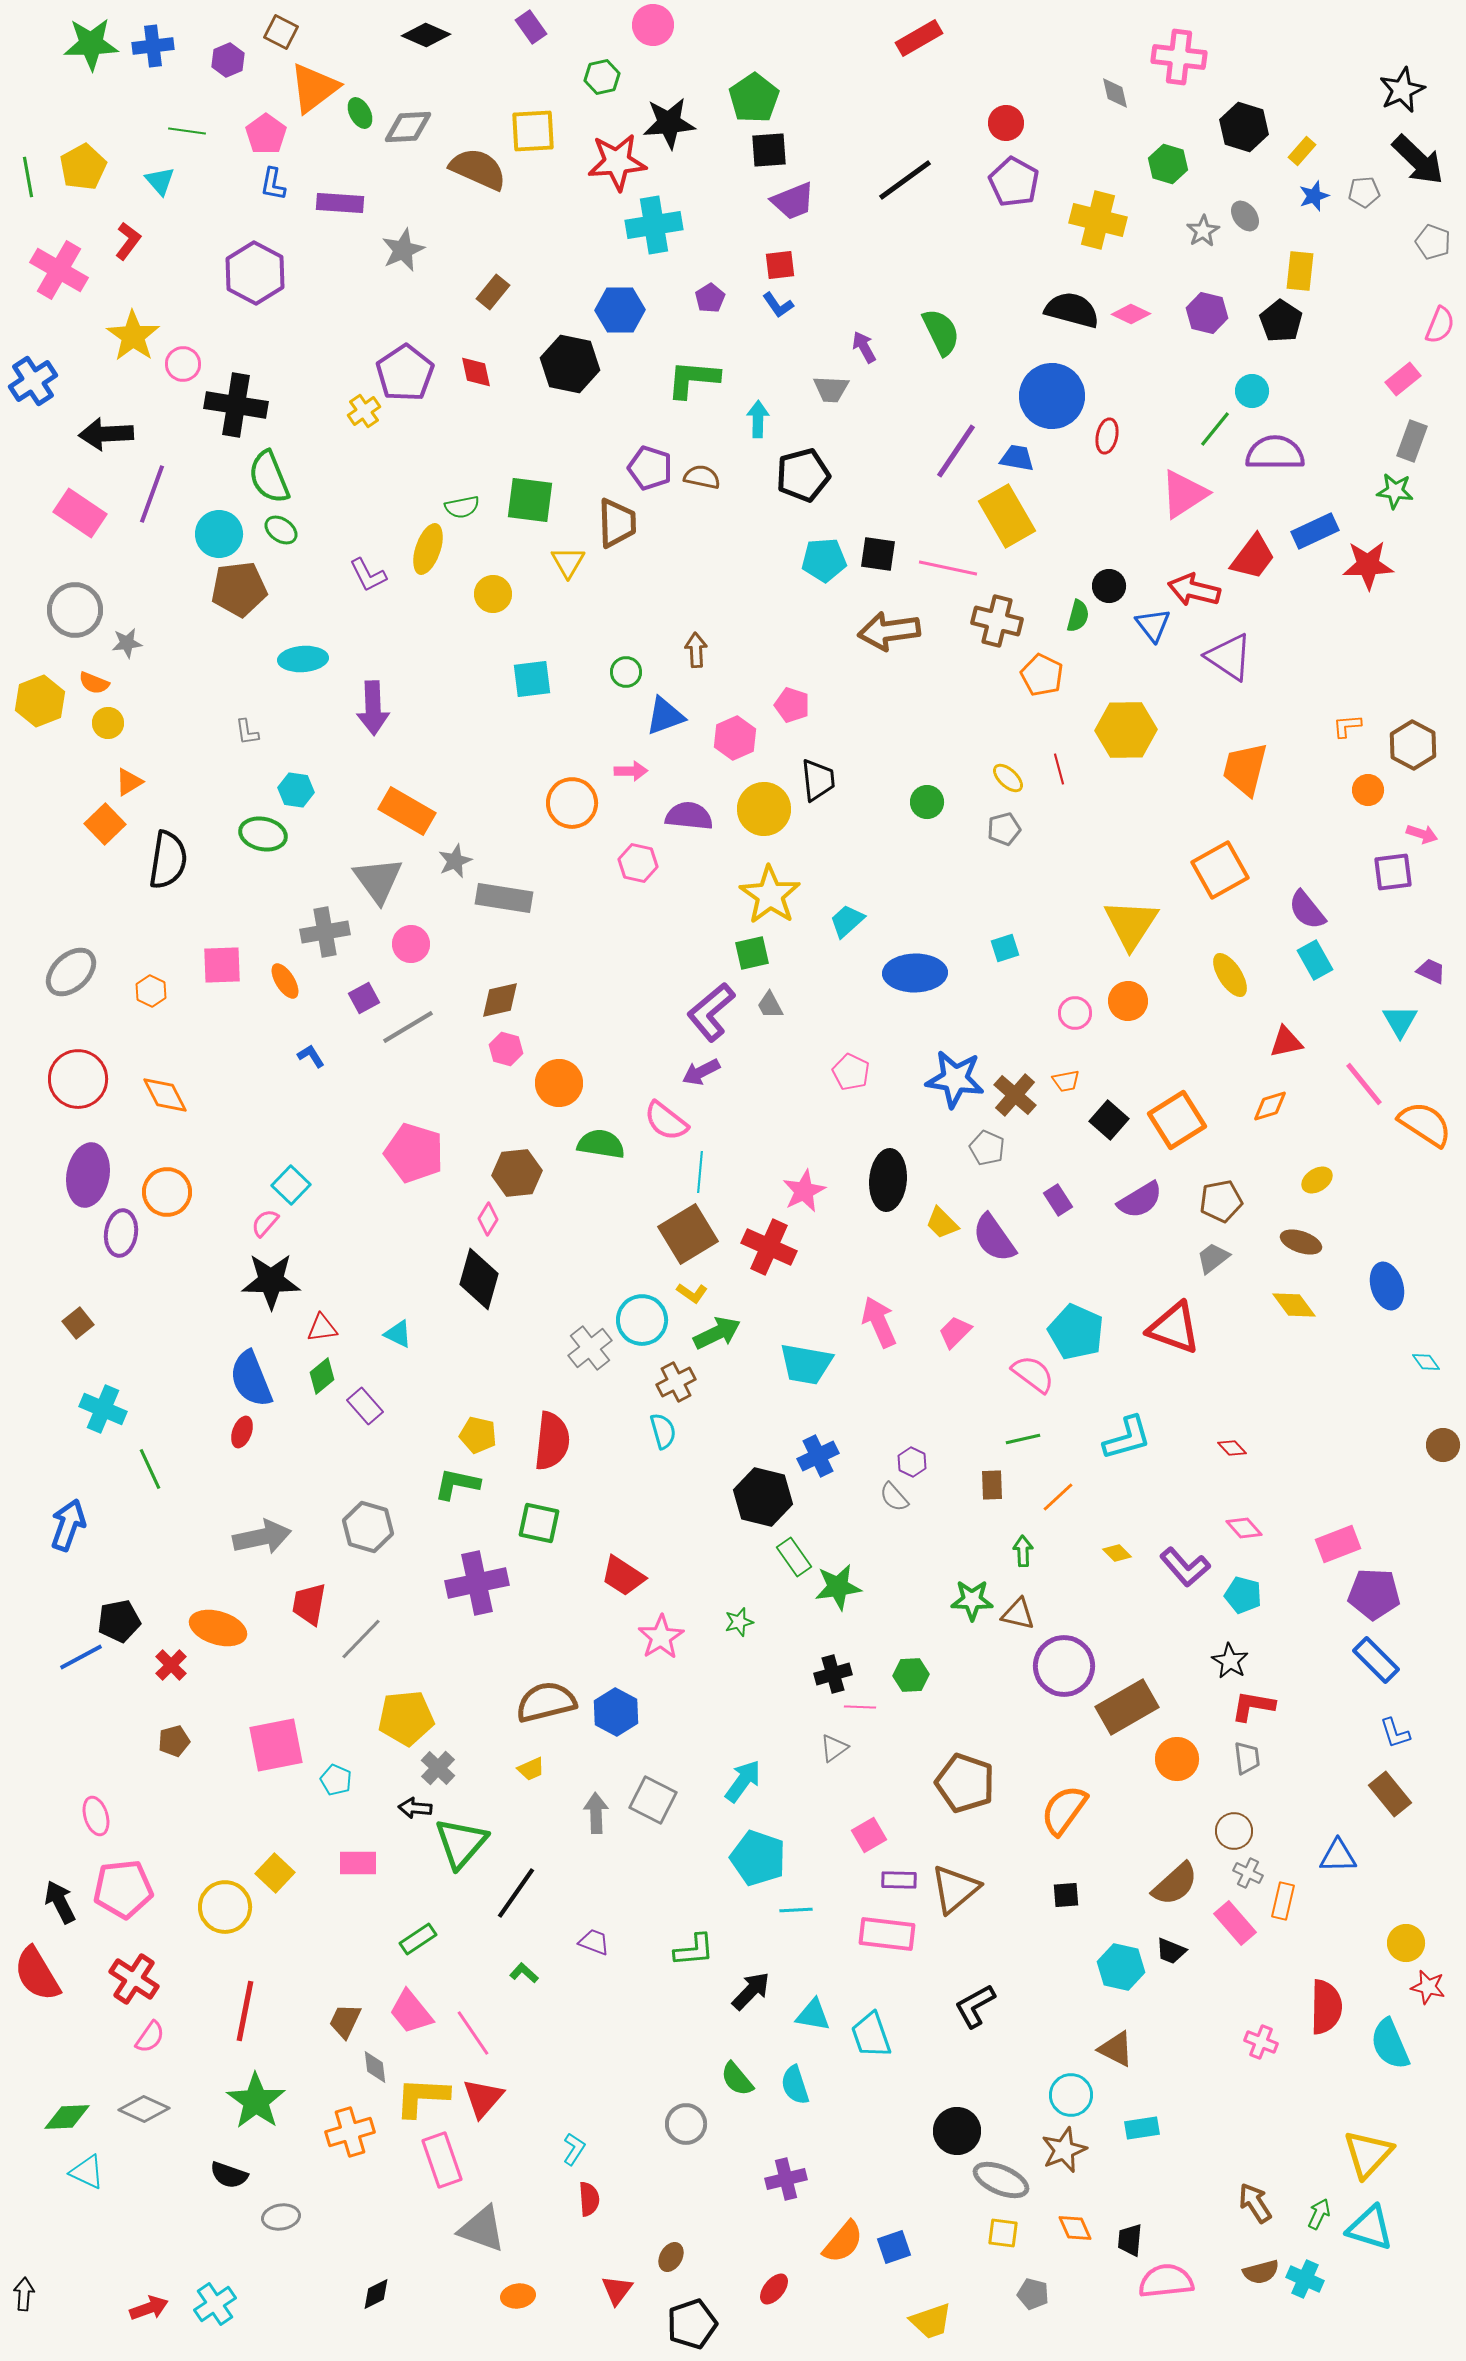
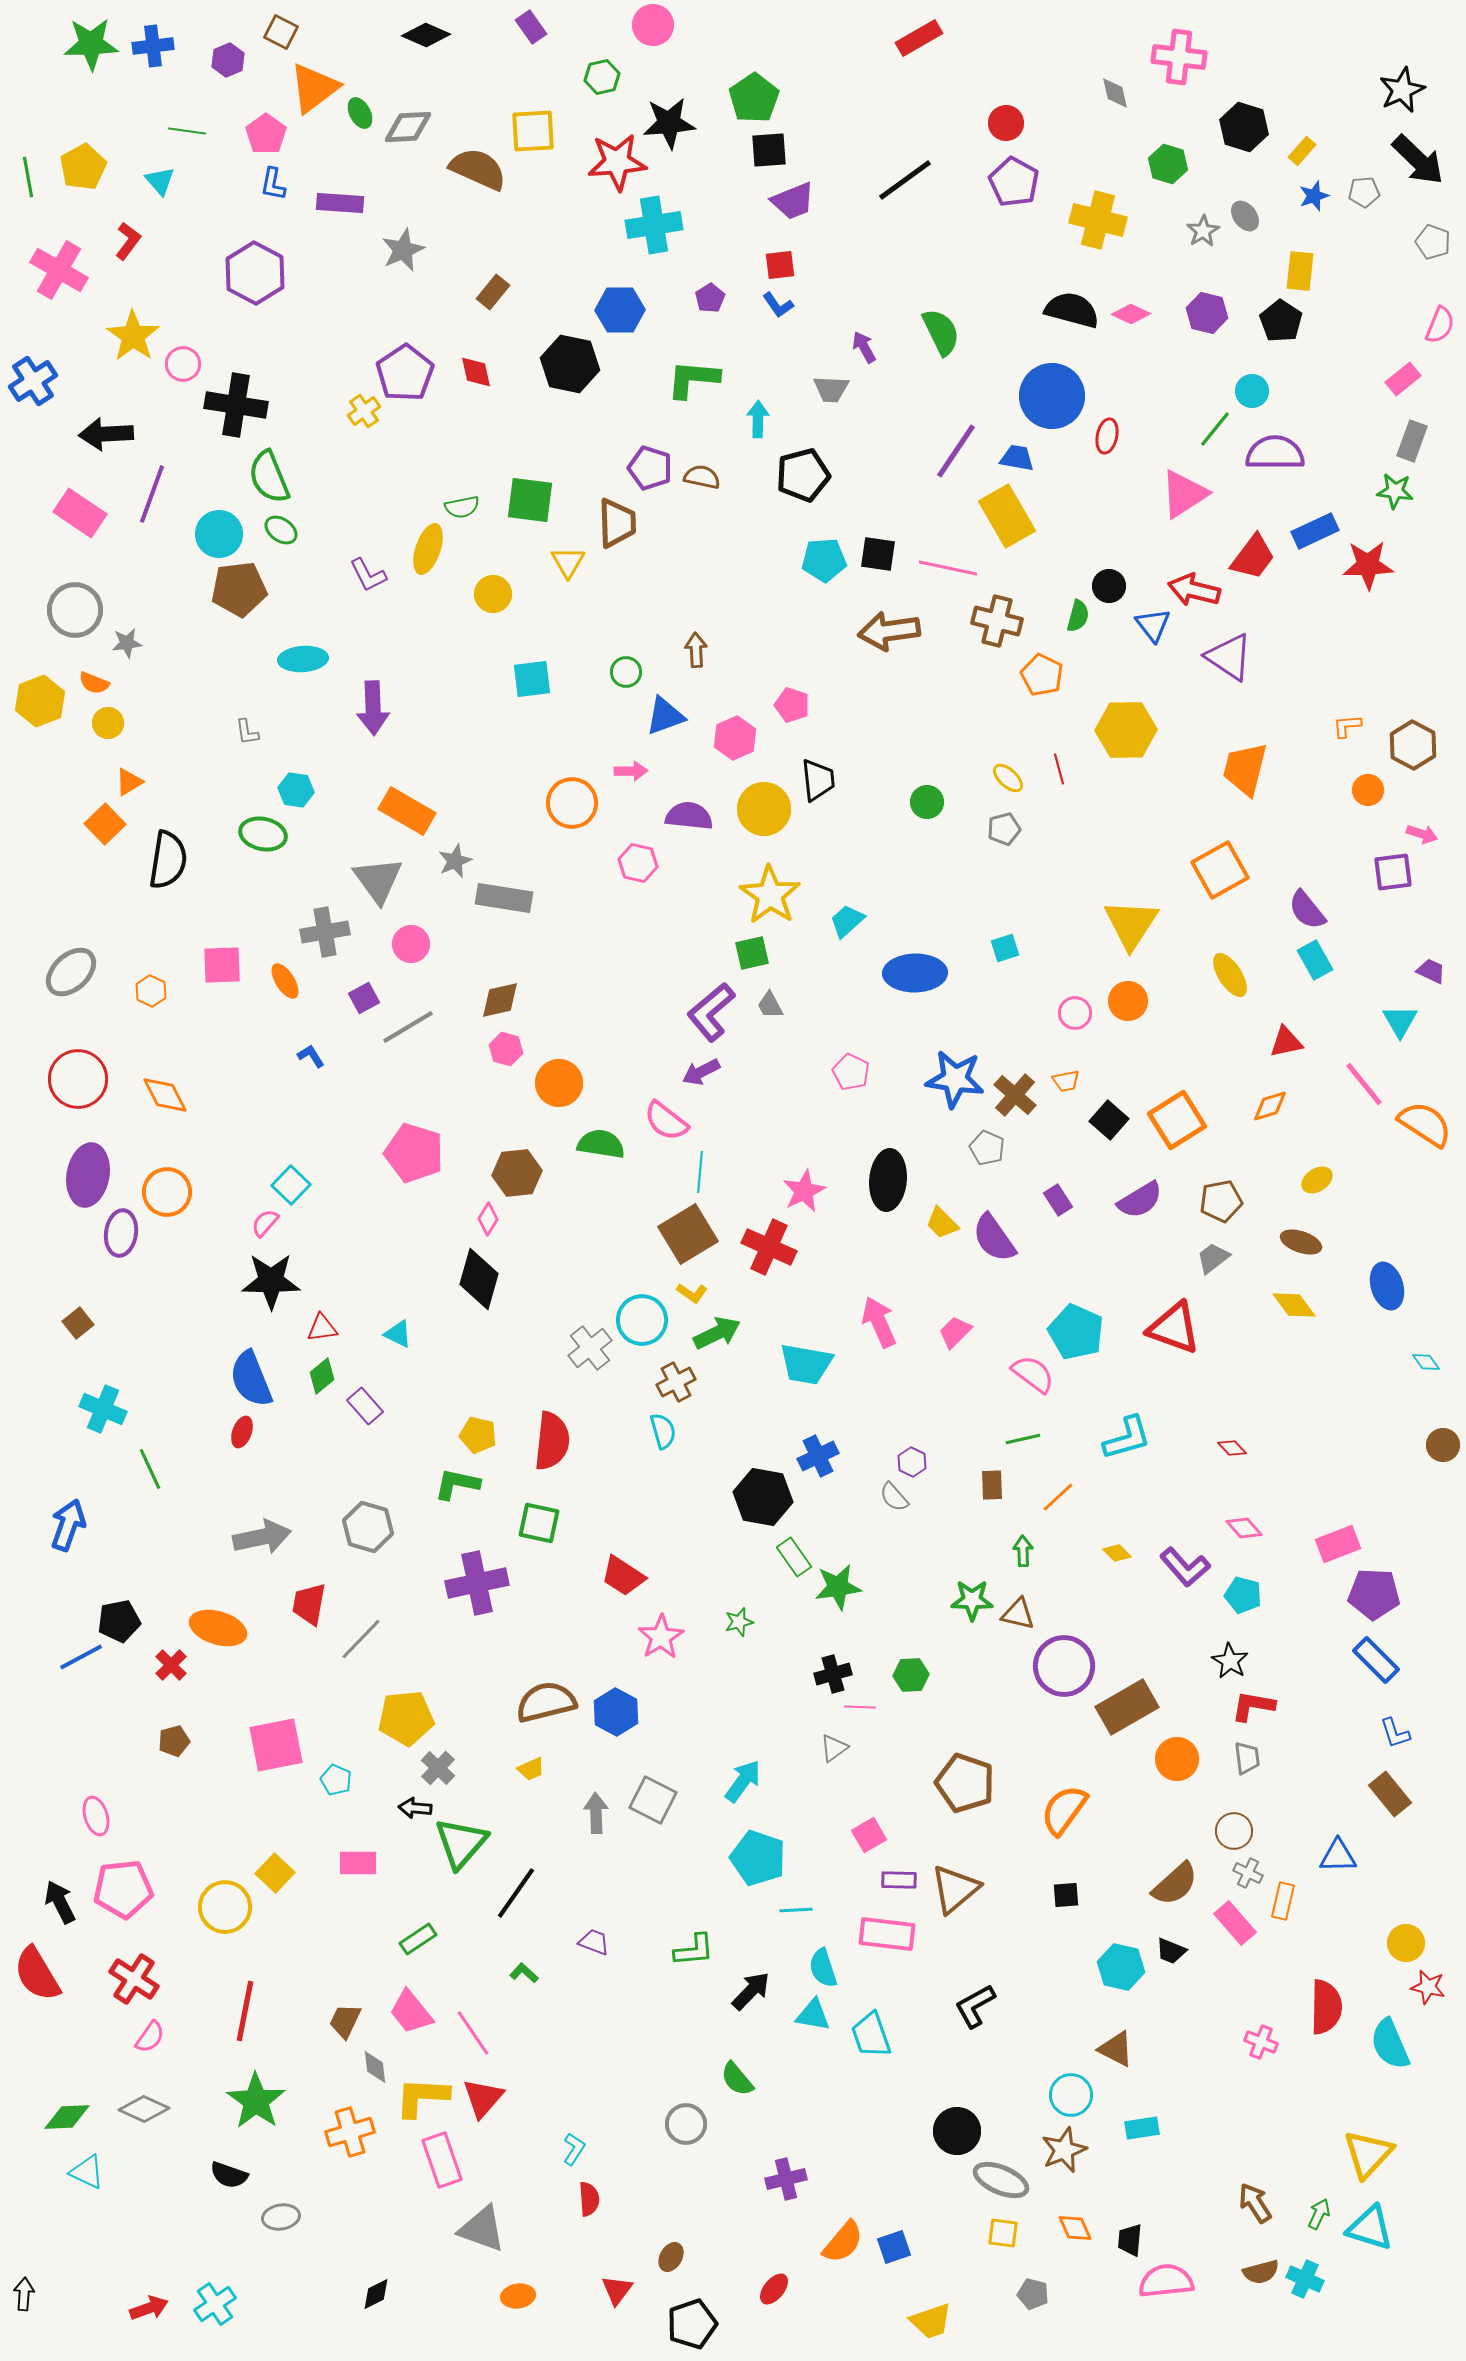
black hexagon at (763, 1497): rotated 4 degrees counterclockwise
cyan semicircle at (795, 2085): moved 28 px right, 117 px up
